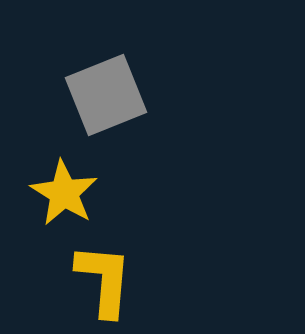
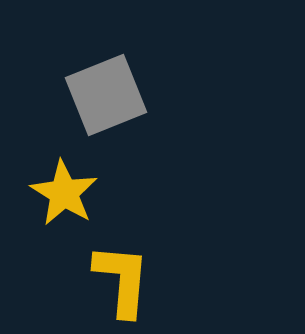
yellow L-shape: moved 18 px right
